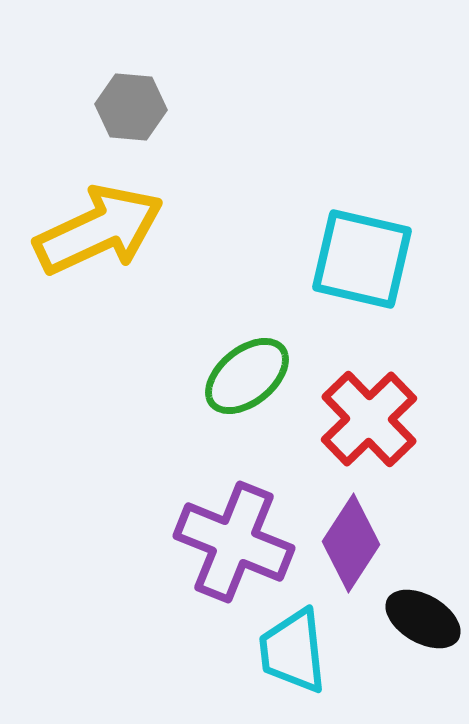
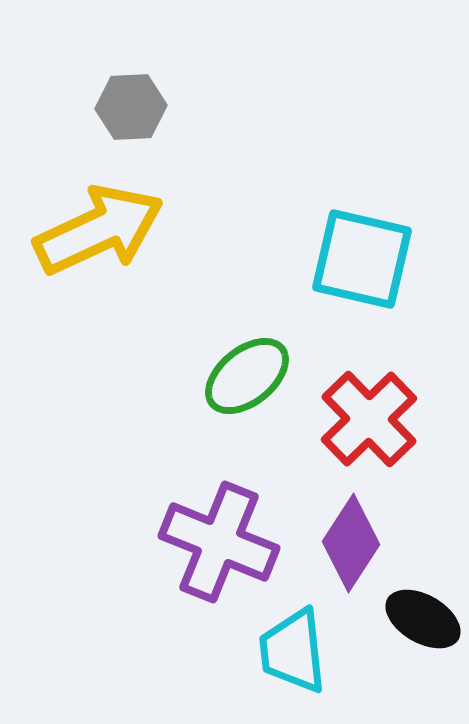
gray hexagon: rotated 8 degrees counterclockwise
purple cross: moved 15 px left
